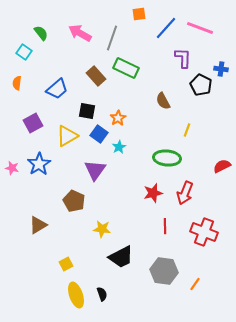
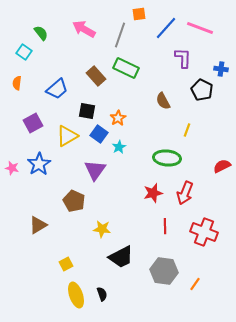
pink arrow: moved 4 px right, 4 px up
gray line: moved 8 px right, 3 px up
black pentagon: moved 1 px right, 5 px down
